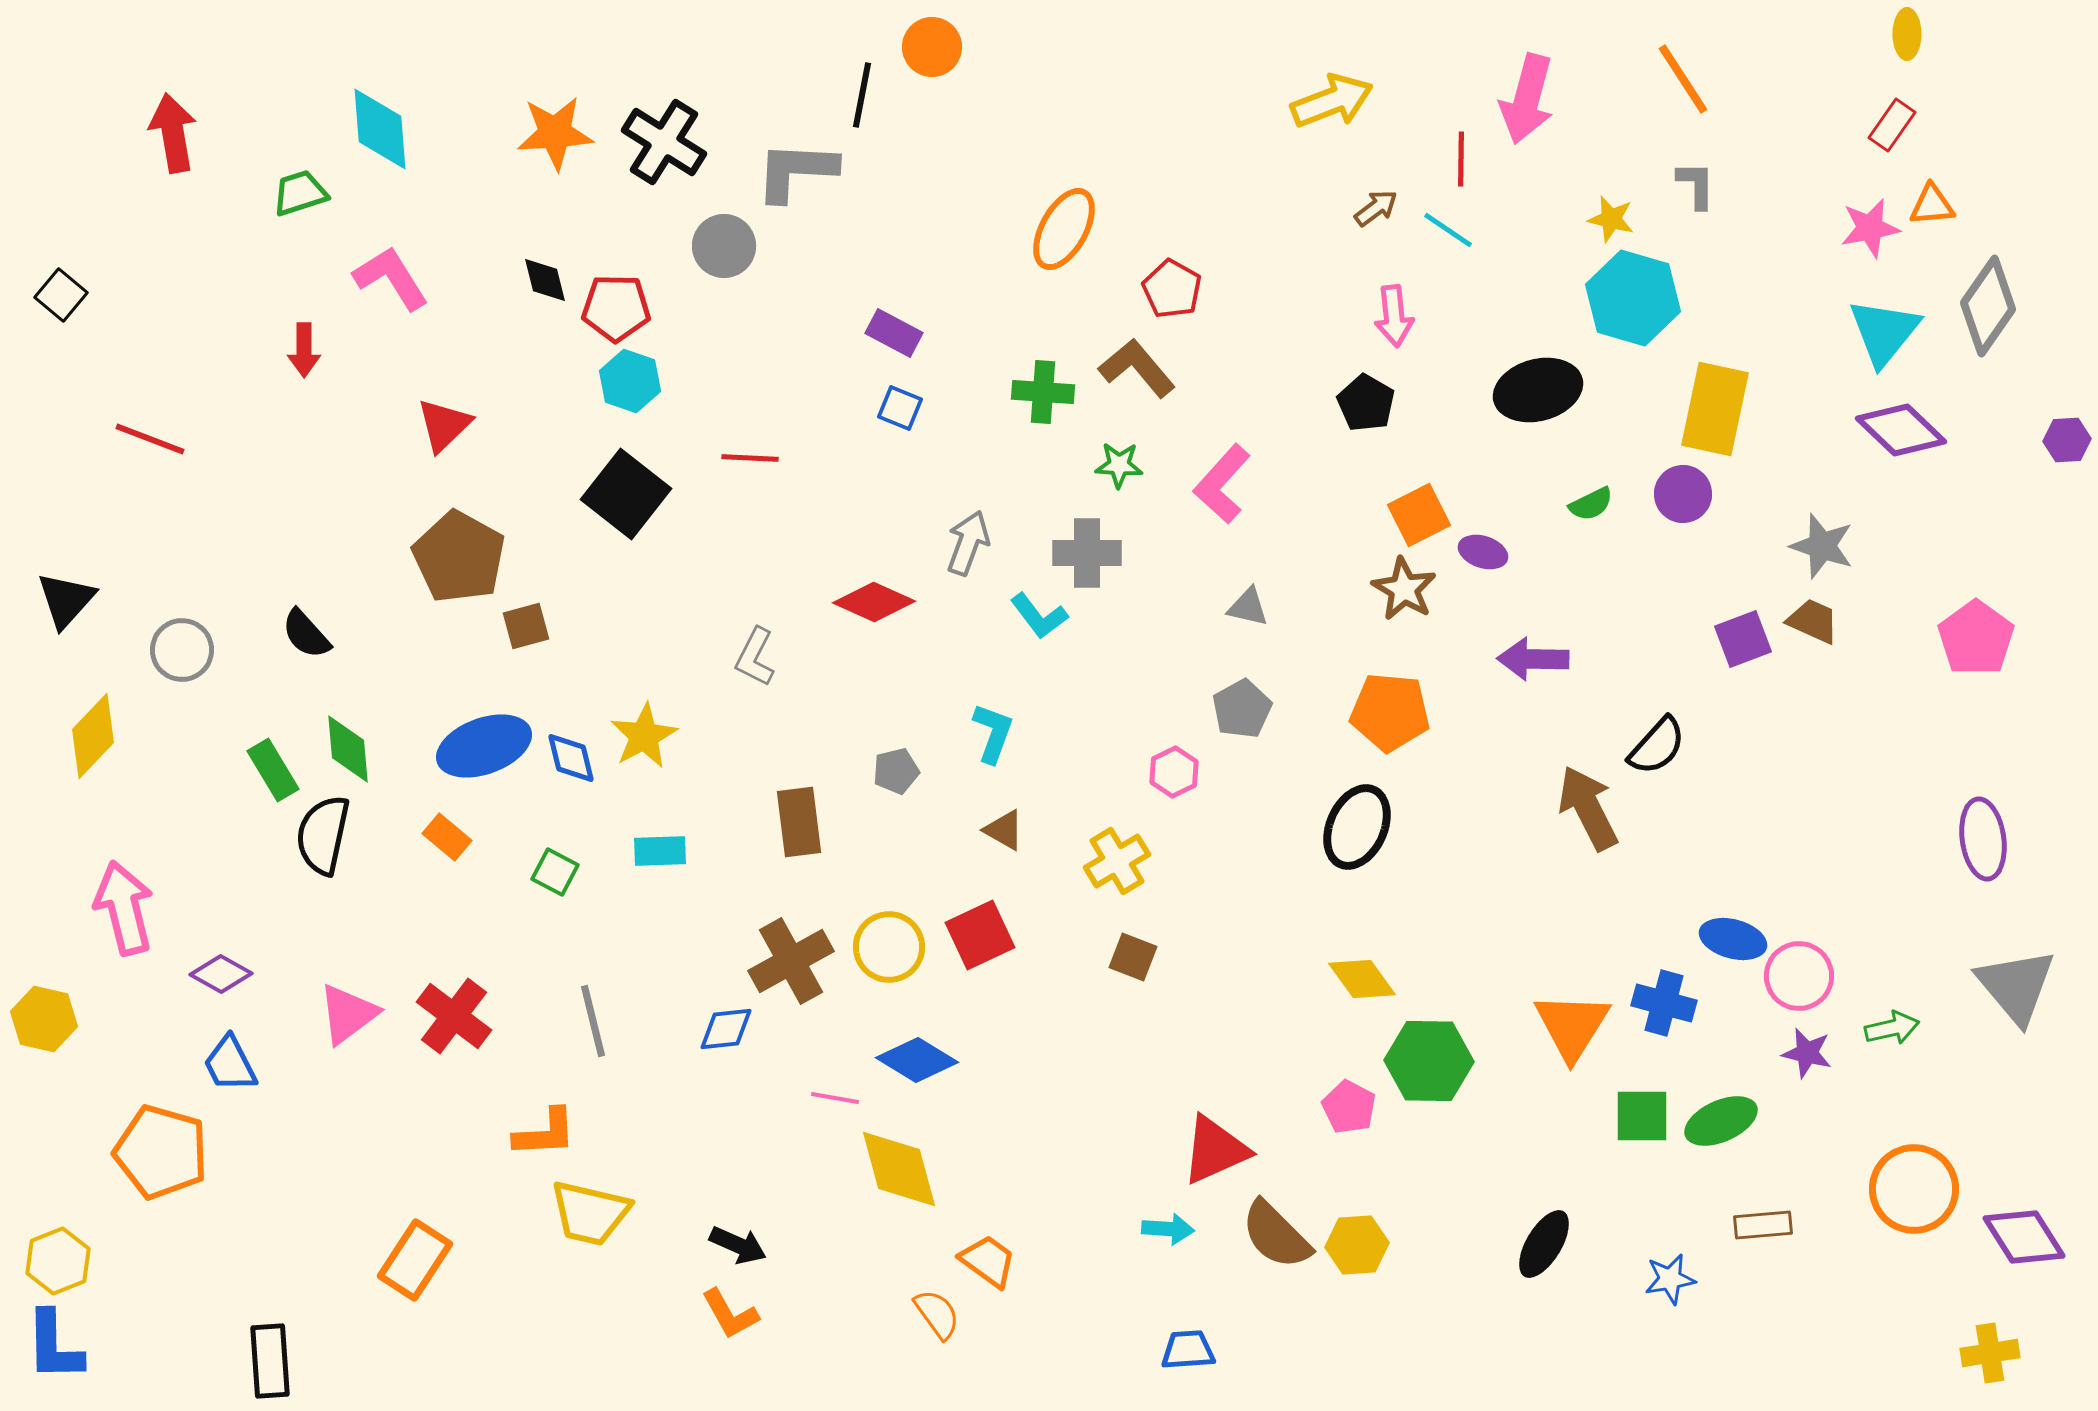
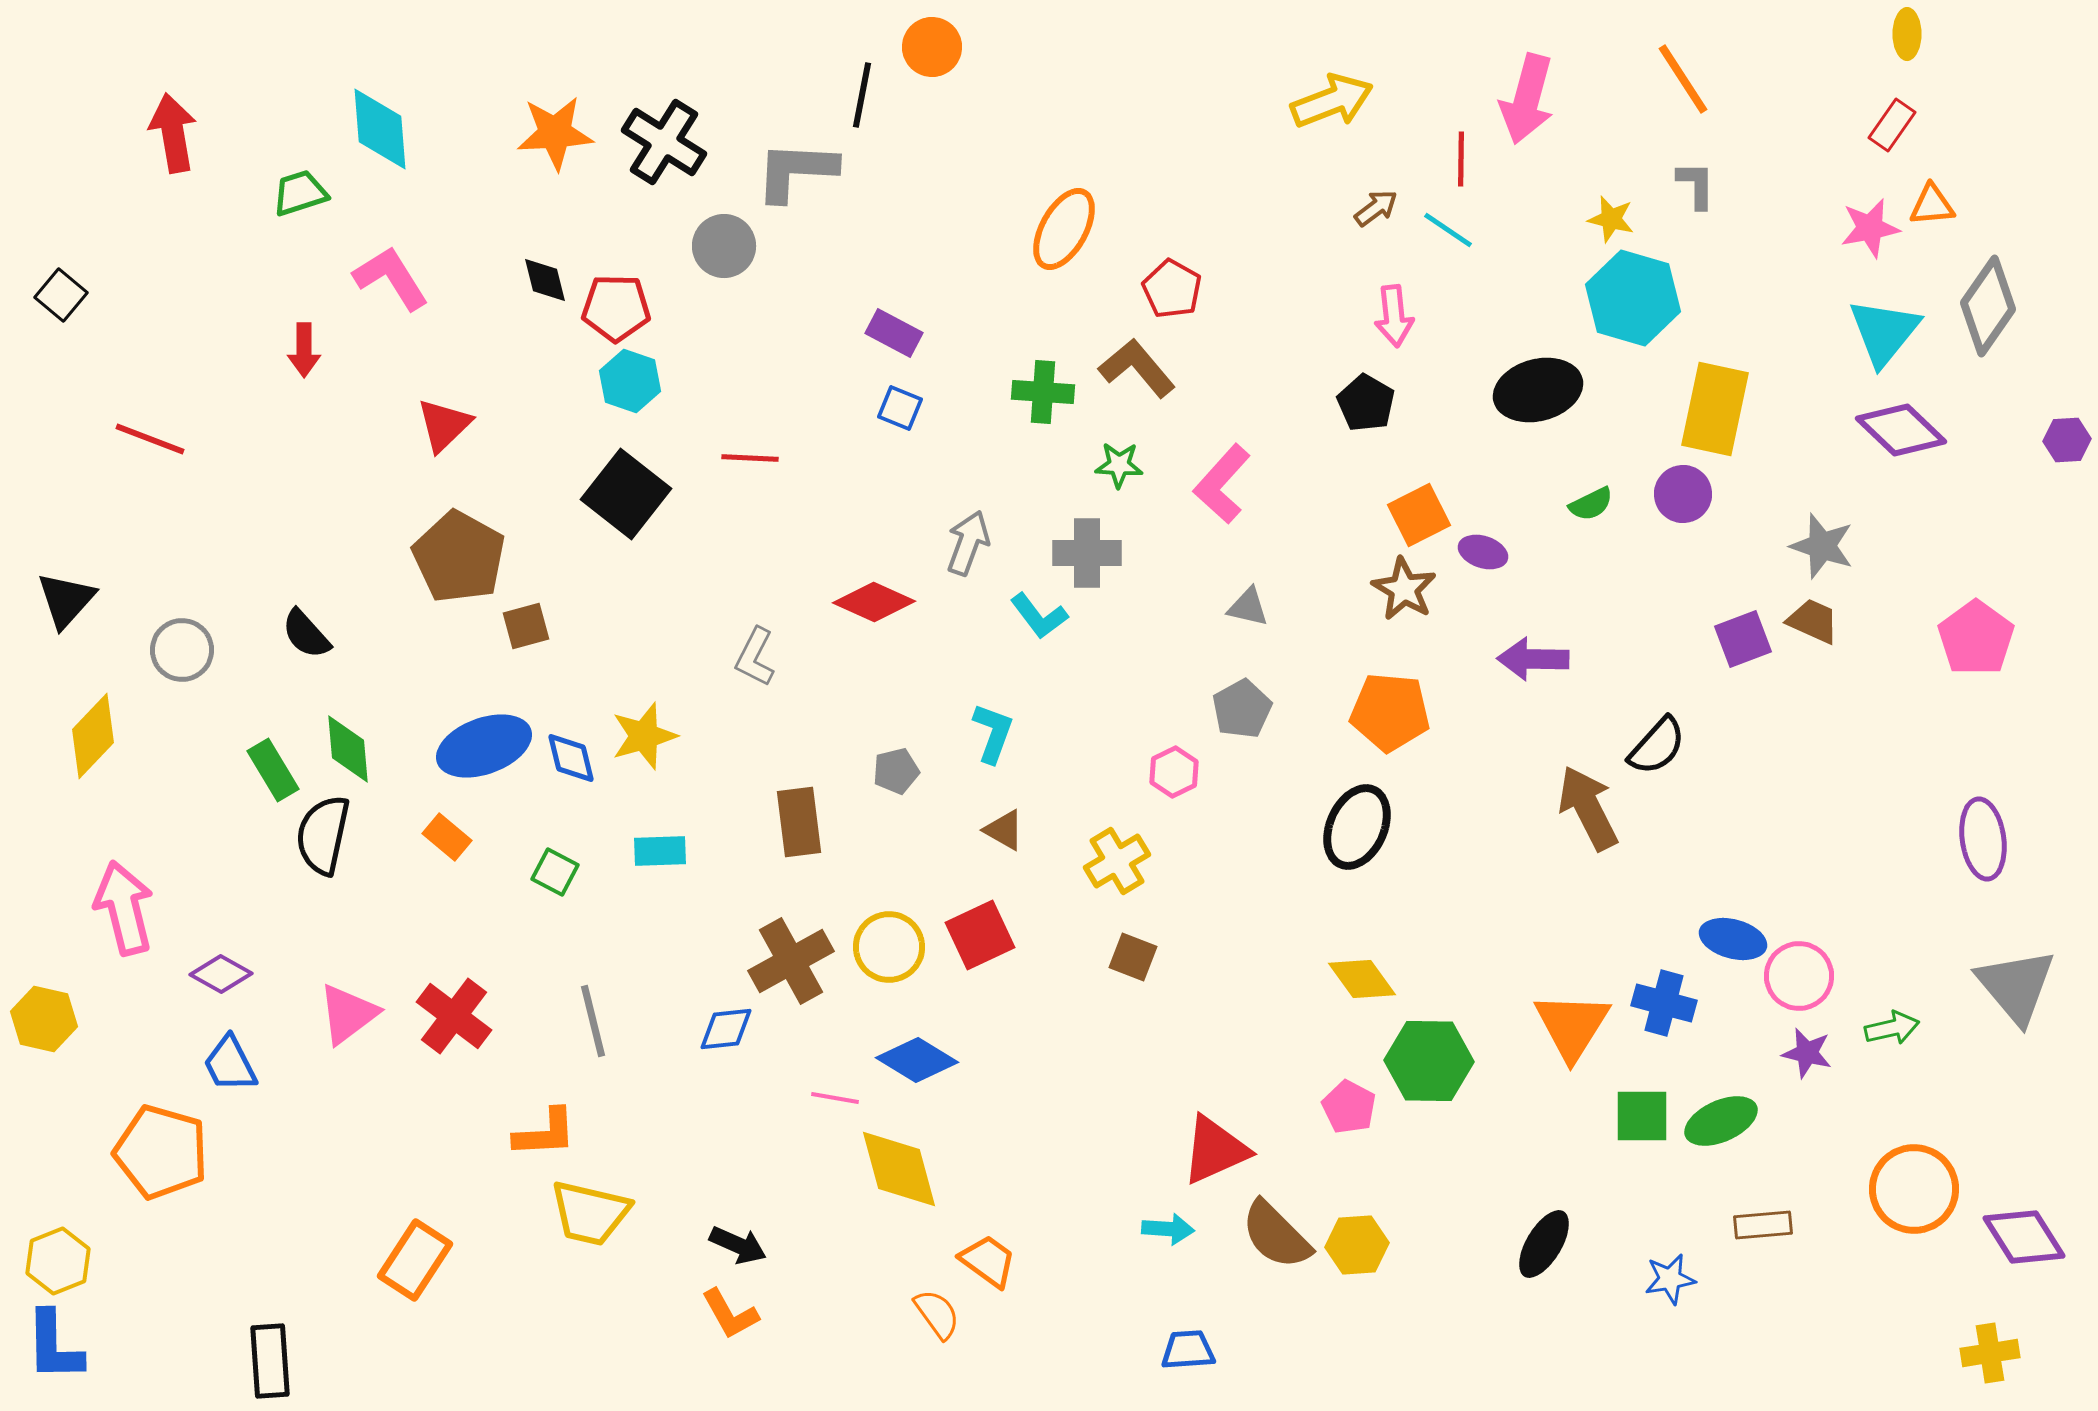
yellow star at (644, 736): rotated 12 degrees clockwise
